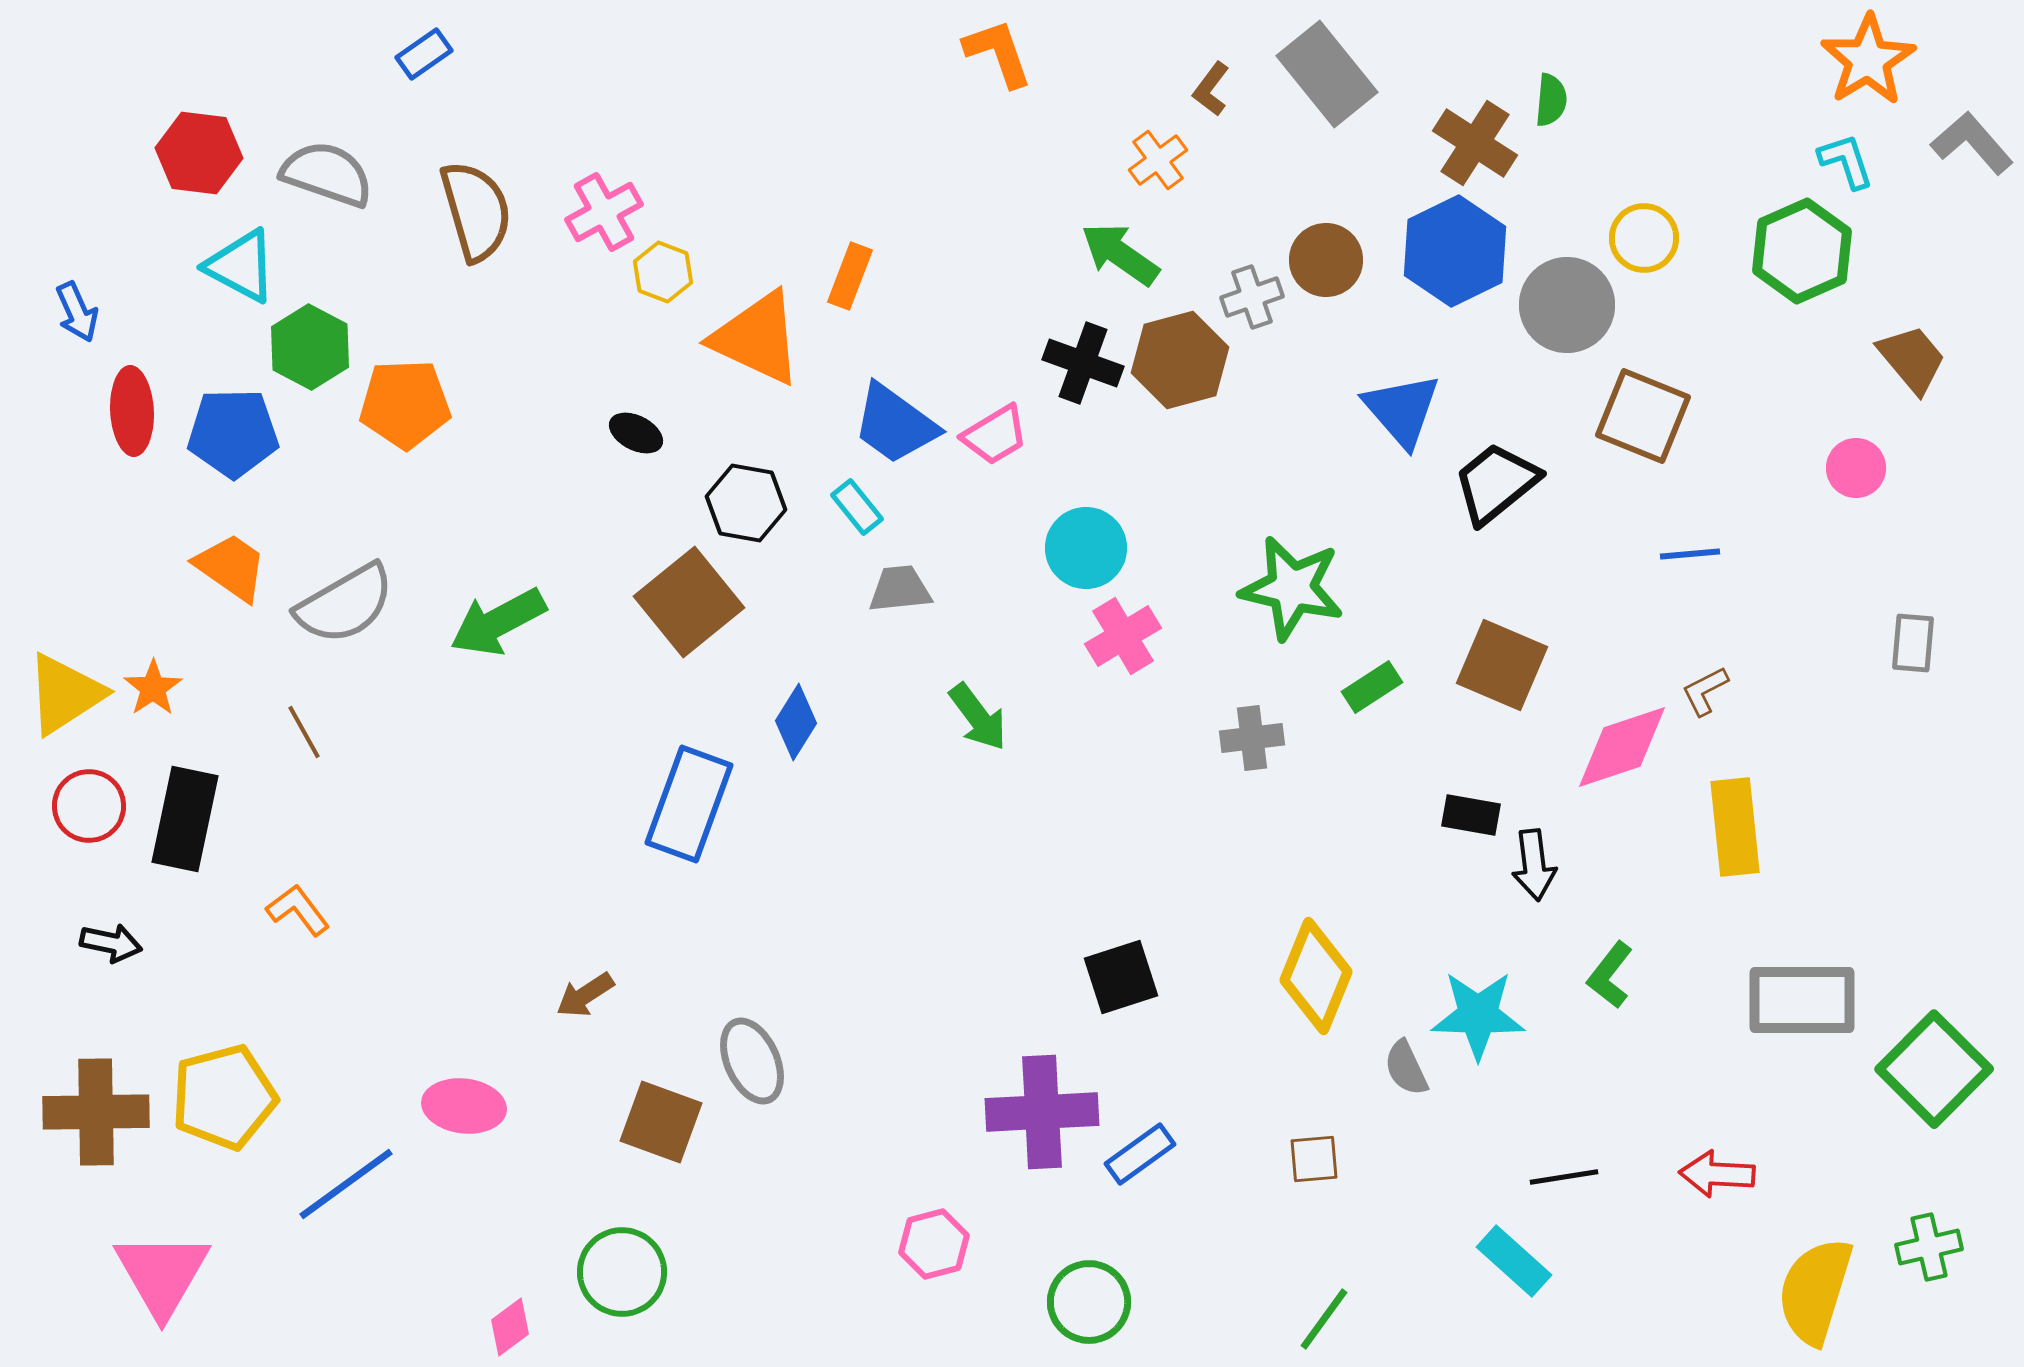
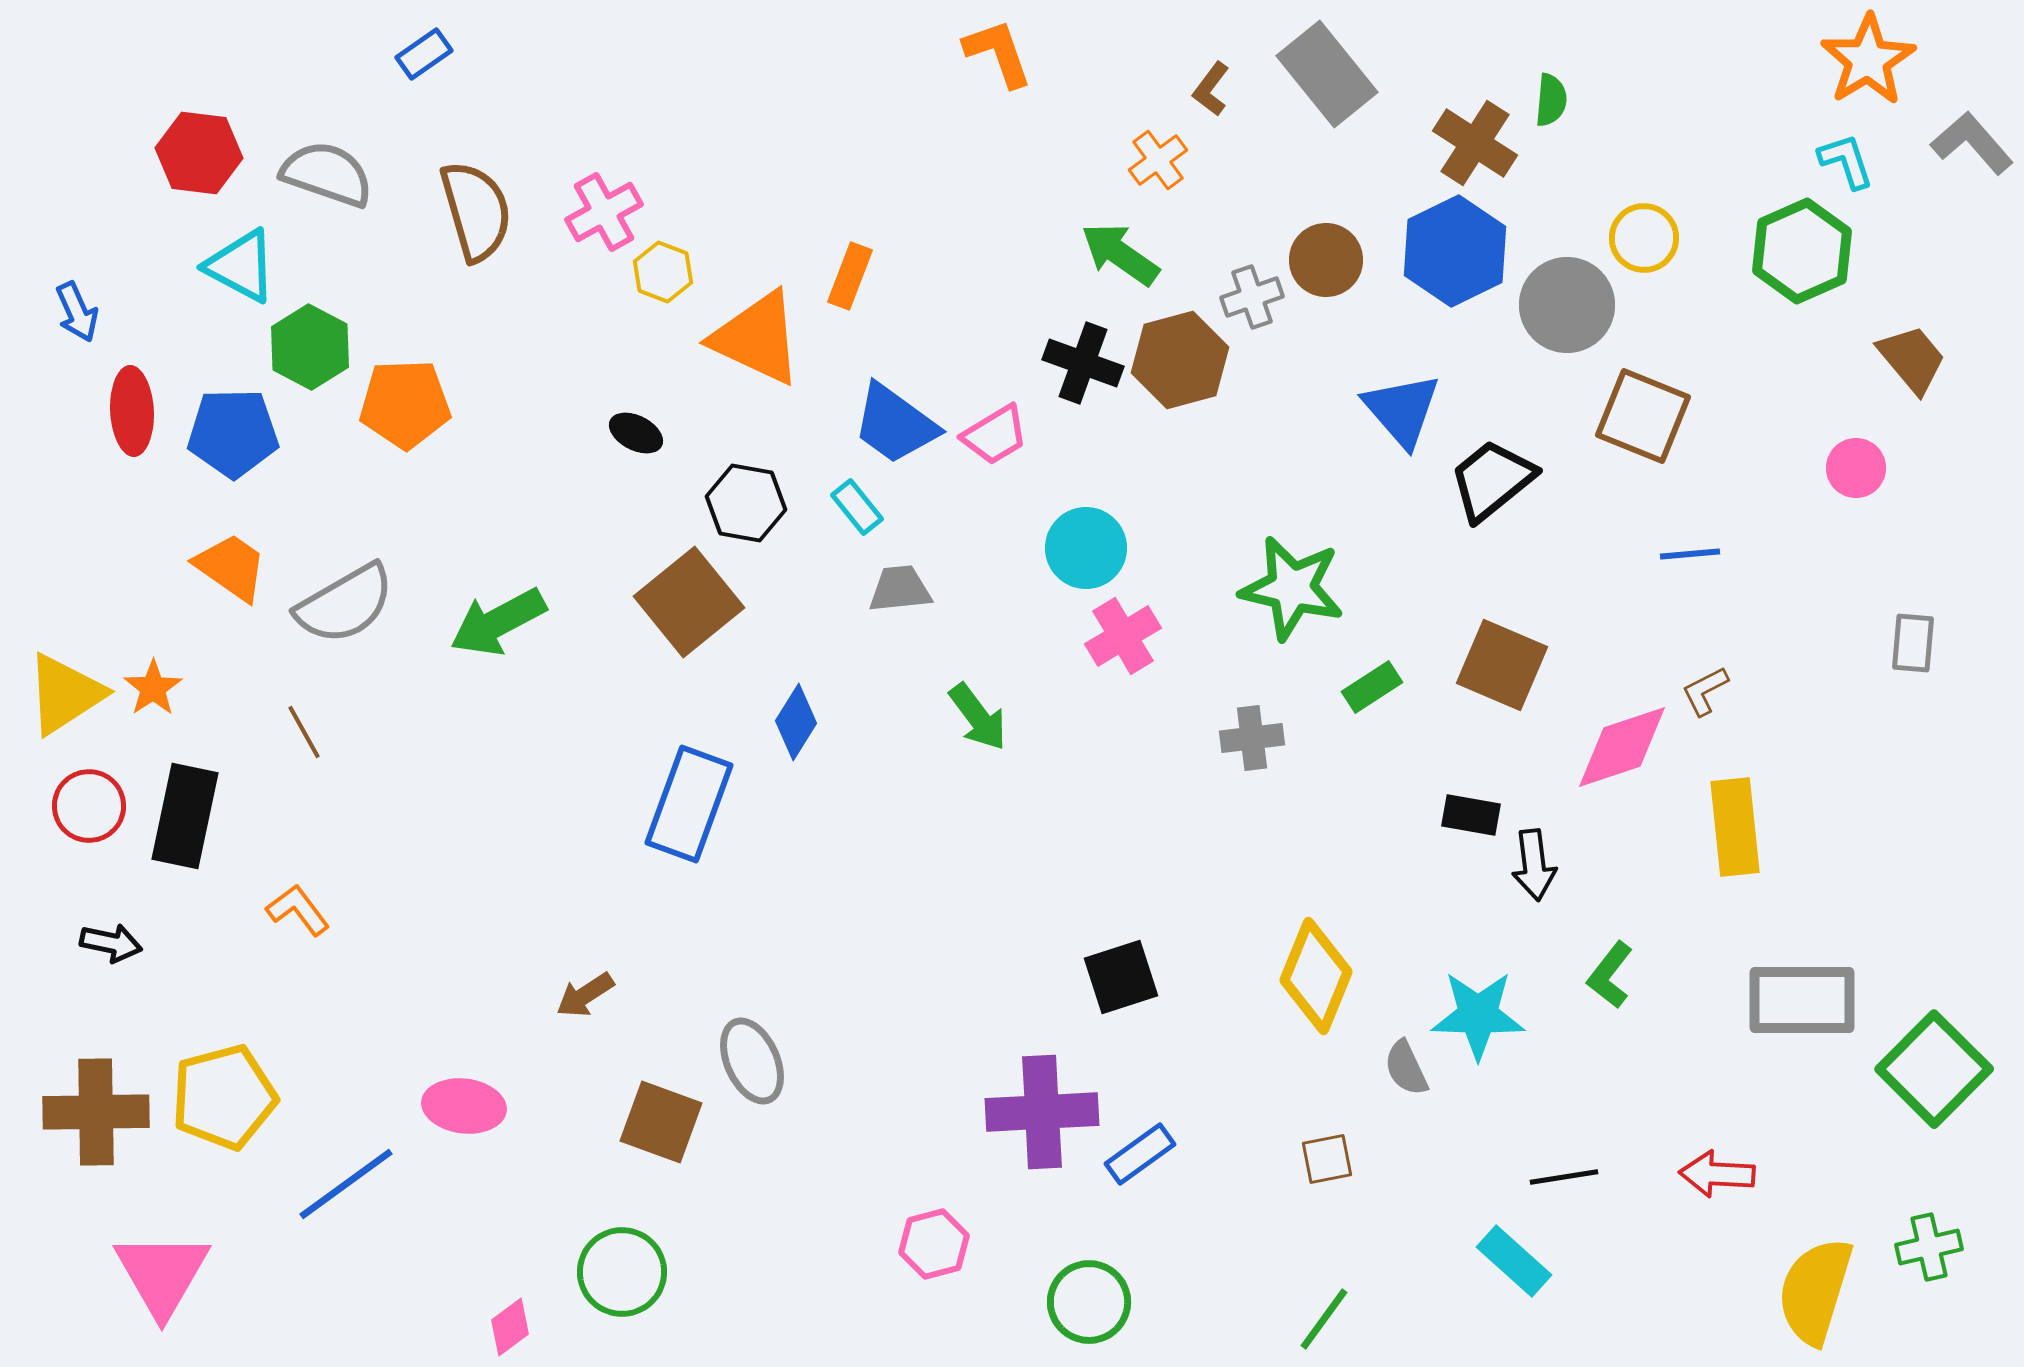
black trapezoid at (1496, 483): moved 4 px left, 3 px up
black rectangle at (185, 819): moved 3 px up
brown square at (1314, 1159): moved 13 px right; rotated 6 degrees counterclockwise
